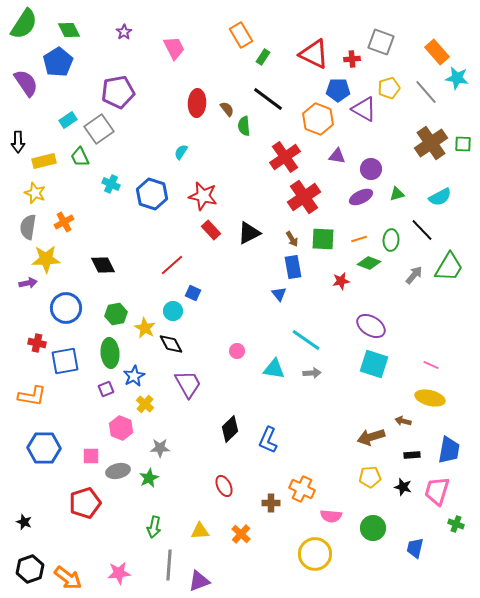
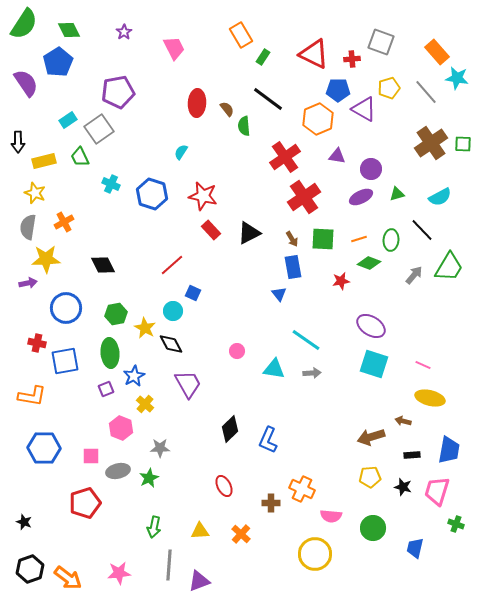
orange hexagon at (318, 119): rotated 16 degrees clockwise
pink line at (431, 365): moved 8 px left
